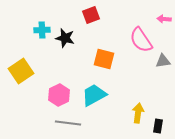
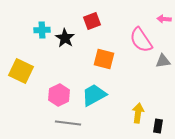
red square: moved 1 px right, 6 px down
black star: rotated 18 degrees clockwise
yellow square: rotated 30 degrees counterclockwise
